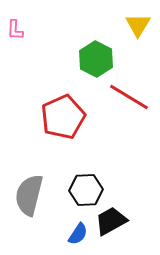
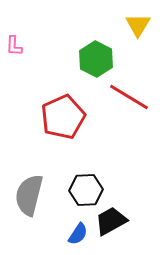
pink L-shape: moved 1 px left, 16 px down
